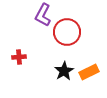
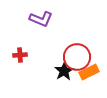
purple L-shape: moved 2 px left, 4 px down; rotated 95 degrees counterclockwise
red circle: moved 10 px right, 25 px down
red cross: moved 1 px right, 2 px up
